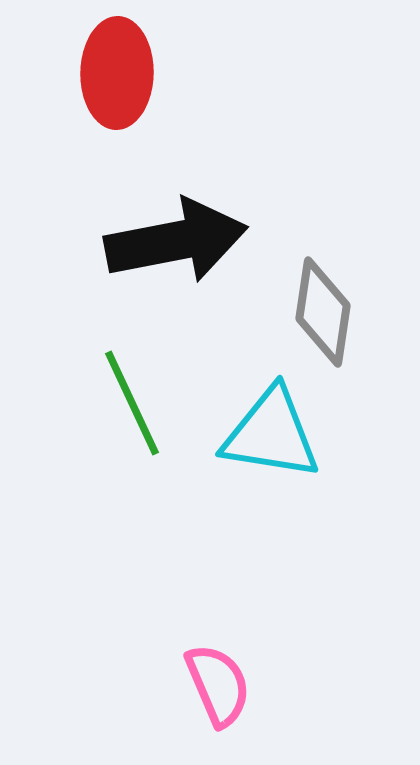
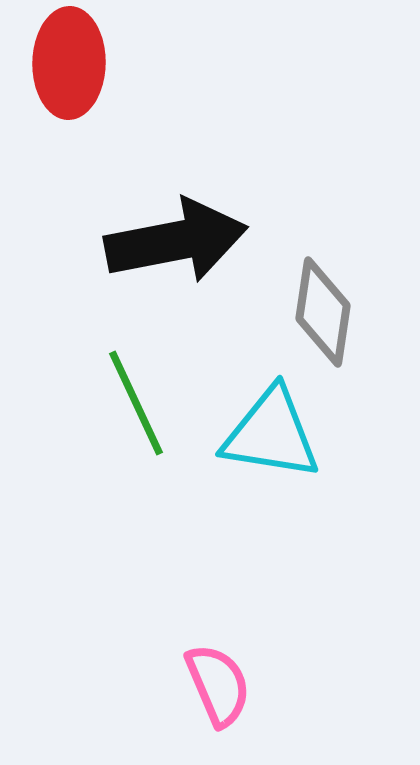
red ellipse: moved 48 px left, 10 px up
green line: moved 4 px right
